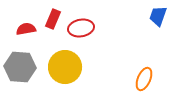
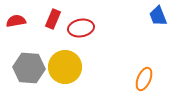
blue trapezoid: rotated 40 degrees counterclockwise
red semicircle: moved 10 px left, 8 px up
gray hexagon: moved 9 px right, 1 px down
